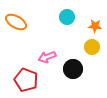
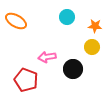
orange ellipse: moved 1 px up
pink arrow: rotated 12 degrees clockwise
